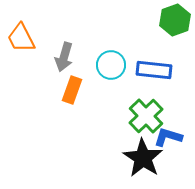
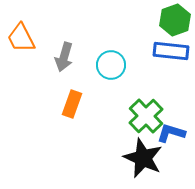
blue rectangle: moved 17 px right, 19 px up
orange rectangle: moved 14 px down
blue L-shape: moved 3 px right, 4 px up
black star: rotated 9 degrees counterclockwise
